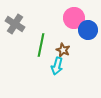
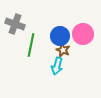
pink circle: moved 9 px right, 16 px down
gray cross: rotated 12 degrees counterclockwise
blue circle: moved 28 px left, 6 px down
green line: moved 10 px left
